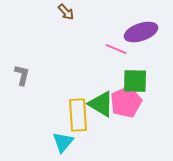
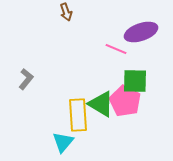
brown arrow: rotated 24 degrees clockwise
gray L-shape: moved 4 px right, 4 px down; rotated 25 degrees clockwise
pink pentagon: moved 1 px left, 1 px up; rotated 20 degrees counterclockwise
